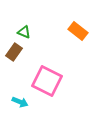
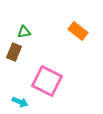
green triangle: rotated 32 degrees counterclockwise
brown rectangle: rotated 12 degrees counterclockwise
